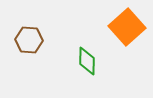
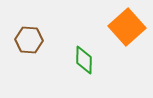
green diamond: moved 3 px left, 1 px up
